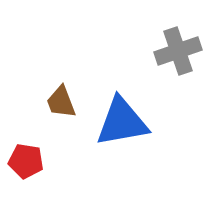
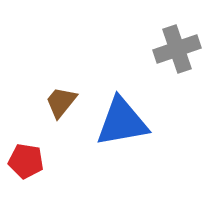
gray cross: moved 1 px left, 2 px up
brown trapezoid: rotated 60 degrees clockwise
